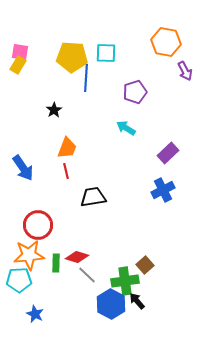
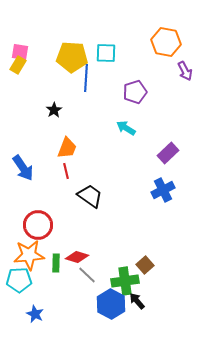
black trapezoid: moved 3 px left, 1 px up; rotated 44 degrees clockwise
